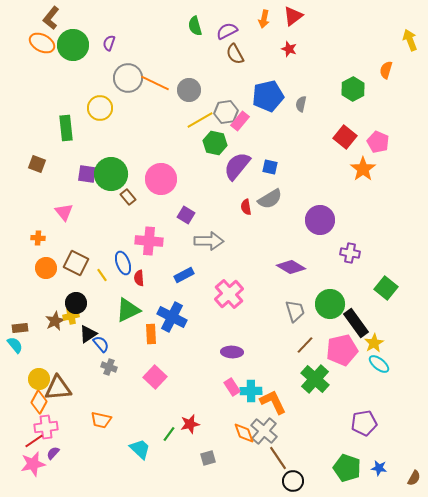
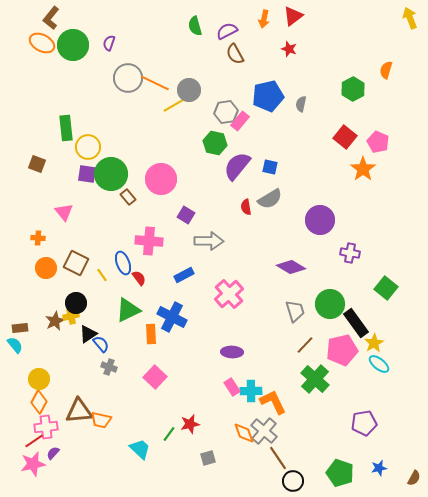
yellow arrow at (410, 40): moved 22 px up
yellow circle at (100, 108): moved 12 px left, 39 px down
yellow line at (200, 120): moved 24 px left, 16 px up
red semicircle at (139, 278): rotated 147 degrees clockwise
brown triangle at (58, 388): moved 21 px right, 23 px down
green pentagon at (347, 468): moved 7 px left, 5 px down
blue star at (379, 468): rotated 21 degrees counterclockwise
